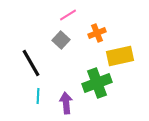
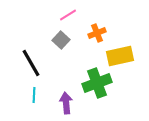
cyan line: moved 4 px left, 1 px up
